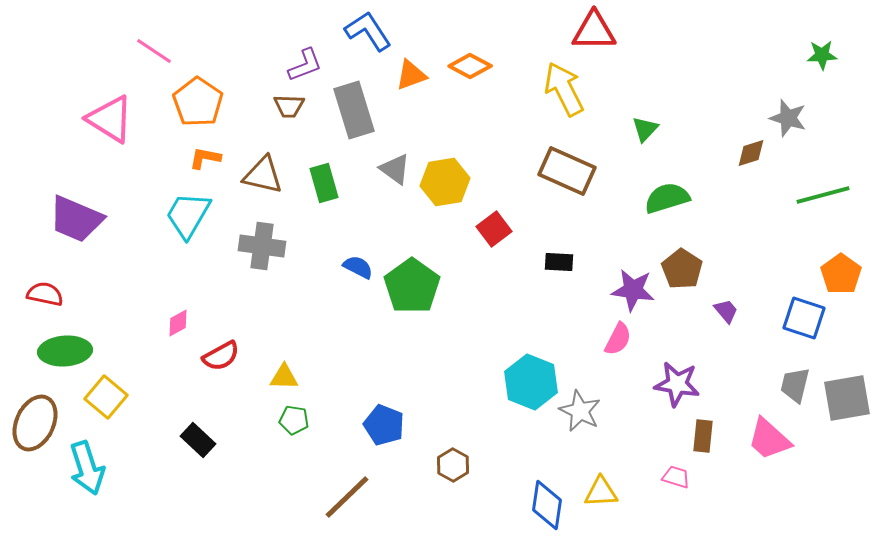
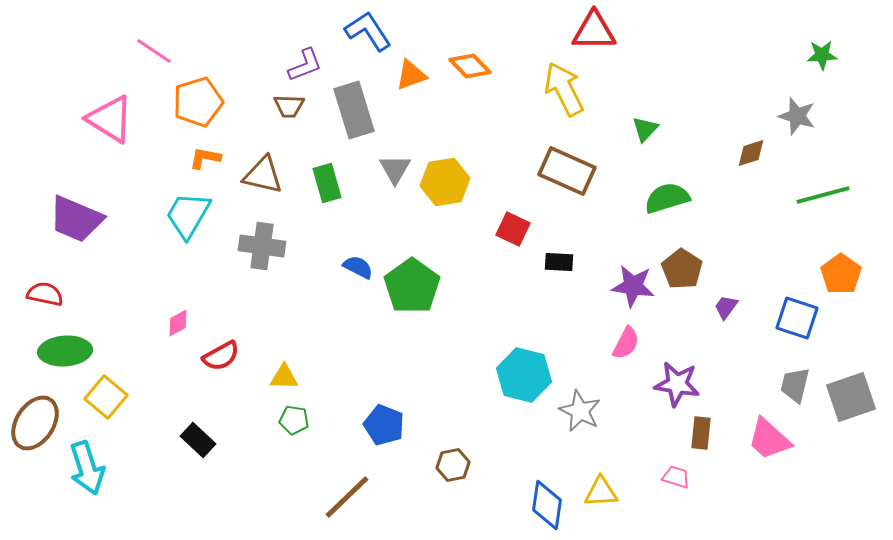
orange diamond at (470, 66): rotated 18 degrees clockwise
orange pentagon at (198, 102): rotated 21 degrees clockwise
gray star at (788, 118): moved 9 px right, 2 px up
gray triangle at (395, 169): rotated 24 degrees clockwise
green rectangle at (324, 183): moved 3 px right
red square at (494, 229): moved 19 px right; rotated 28 degrees counterclockwise
purple star at (633, 290): moved 4 px up
purple trapezoid at (726, 311): moved 4 px up; rotated 104 degrees counterclockwise
blue square at (804, 318): moved 7 px left
pink semicircle at (618, 339): moved 8 px right, 4 px down
cyan hexagon at (531, 382): moved 7 px left, 7 px up; rotated 8 degrees counterclockwise
gray square at (847, 398): moved 4 px right, 1 px up; rotated 9 degrees counterclockwise
brown ellipse at (35, 423): rotated 8 degrees clockwise
brown rectangle at (703, 436): moved 2 px left, 3 px up
brown hexagon at (453, 465): rotated 20 degrees clockwise
